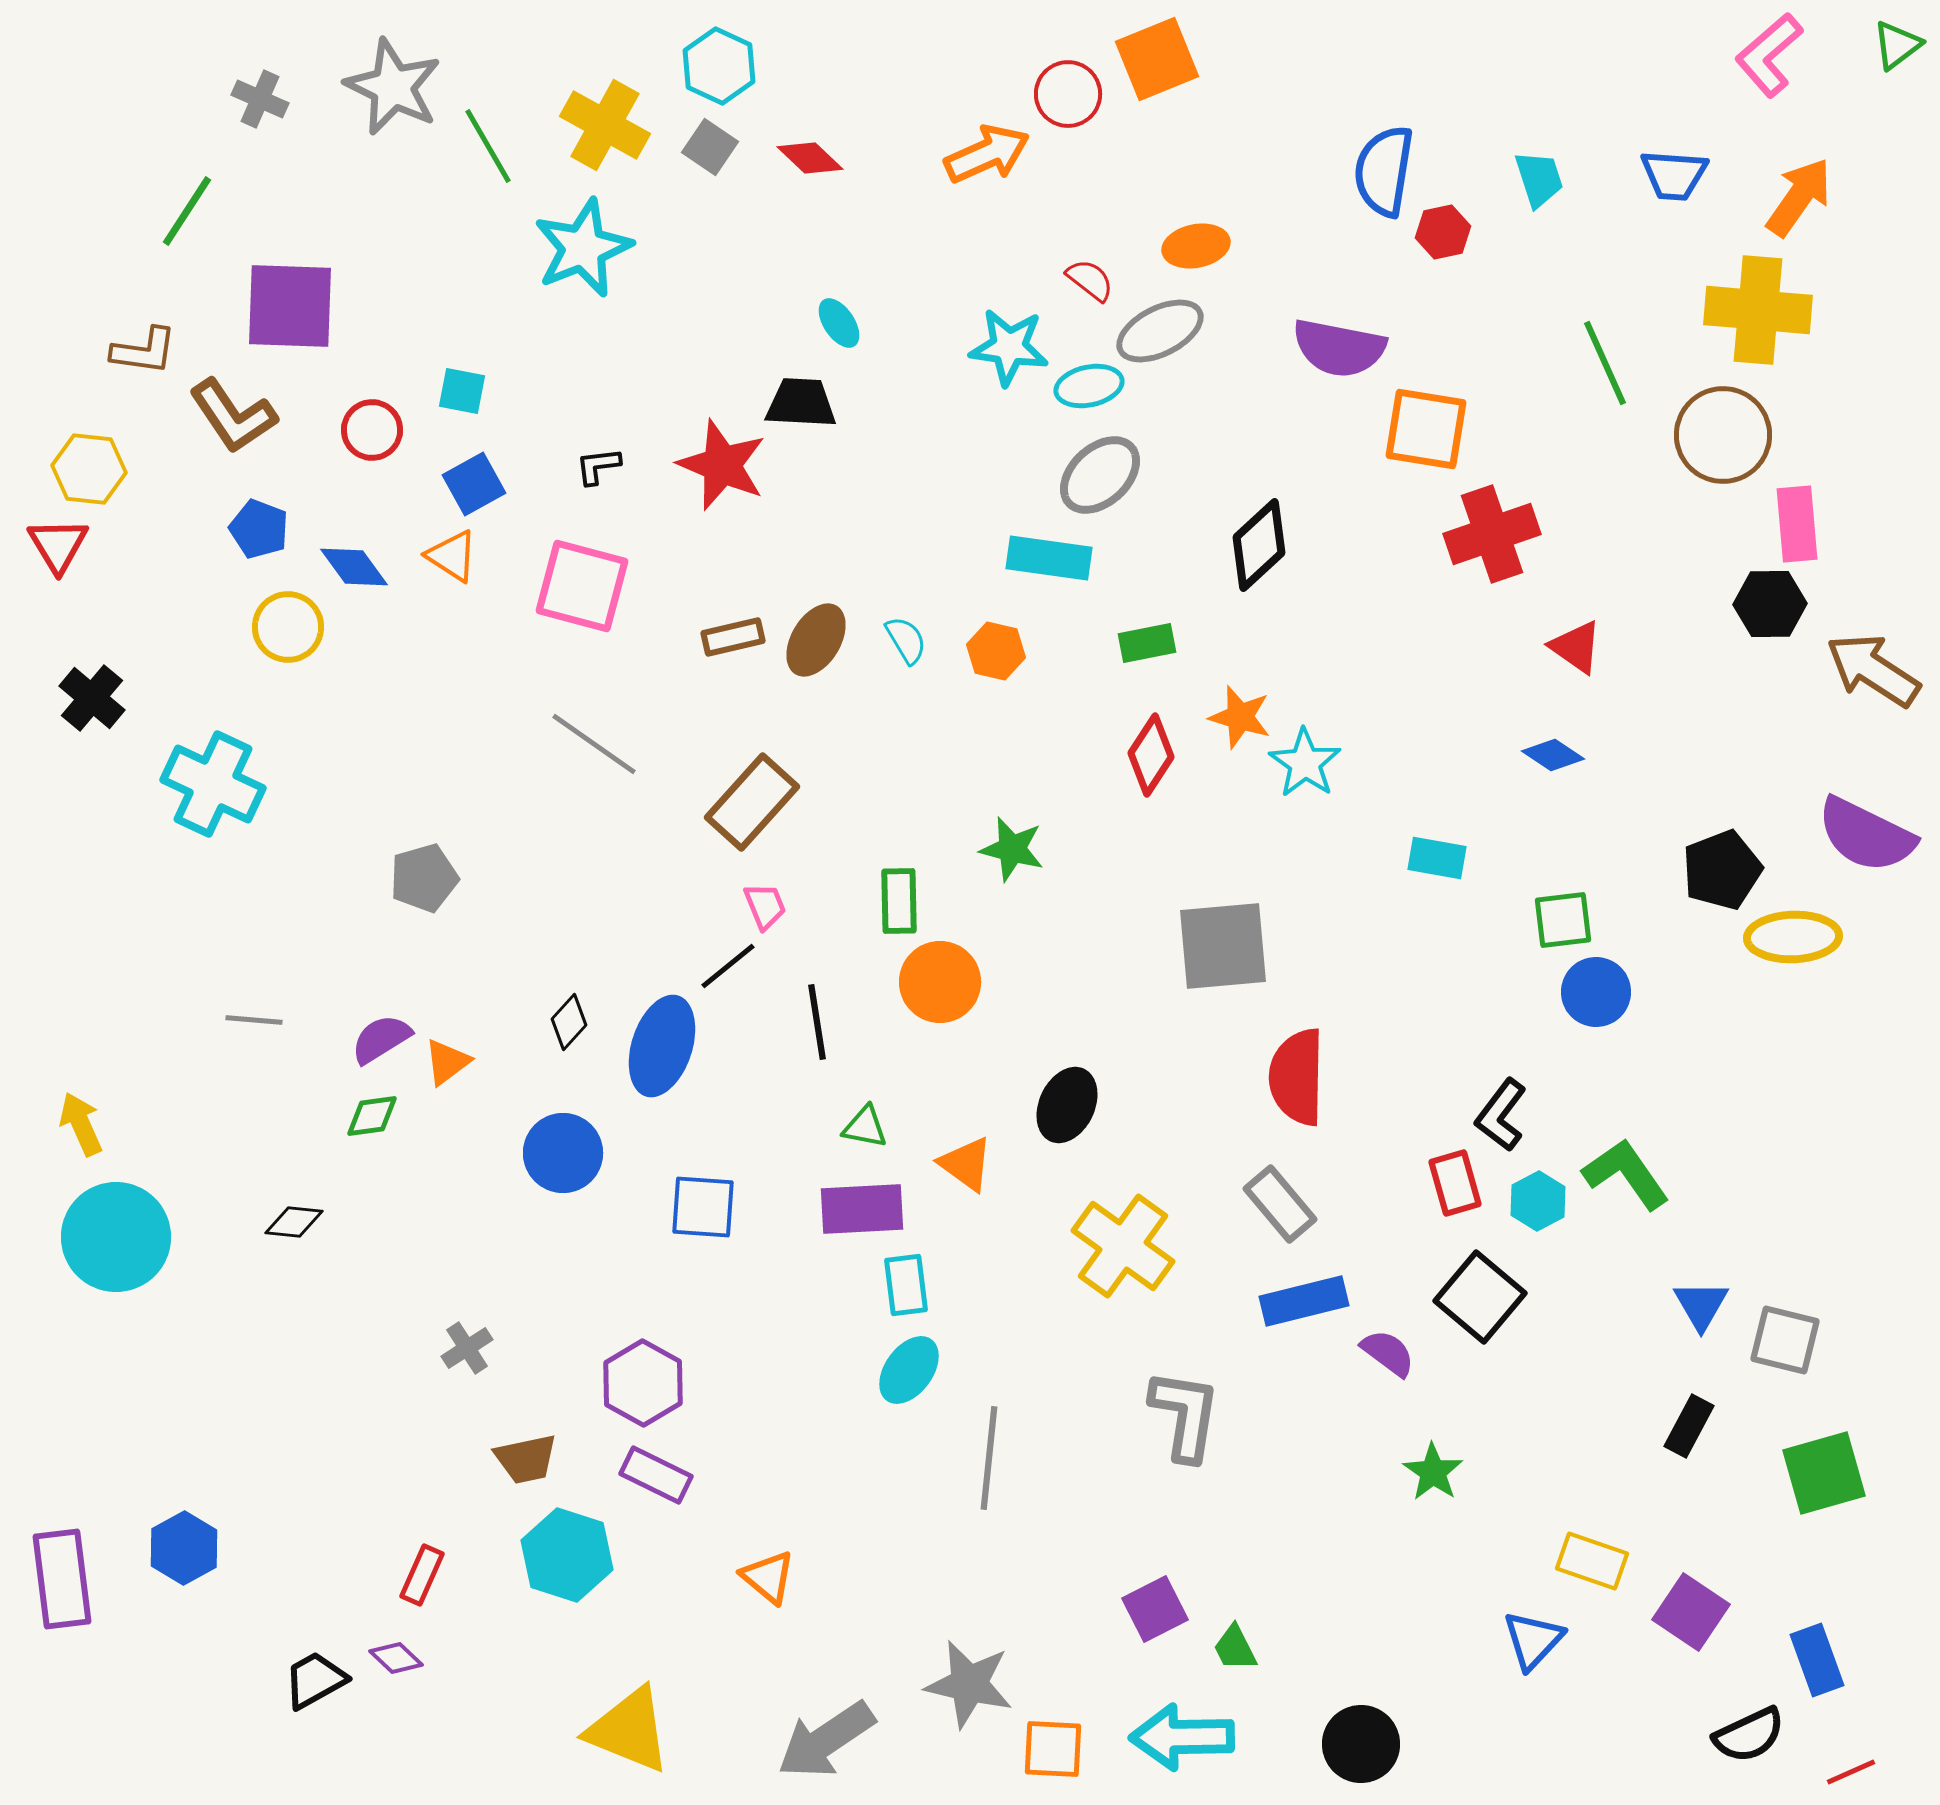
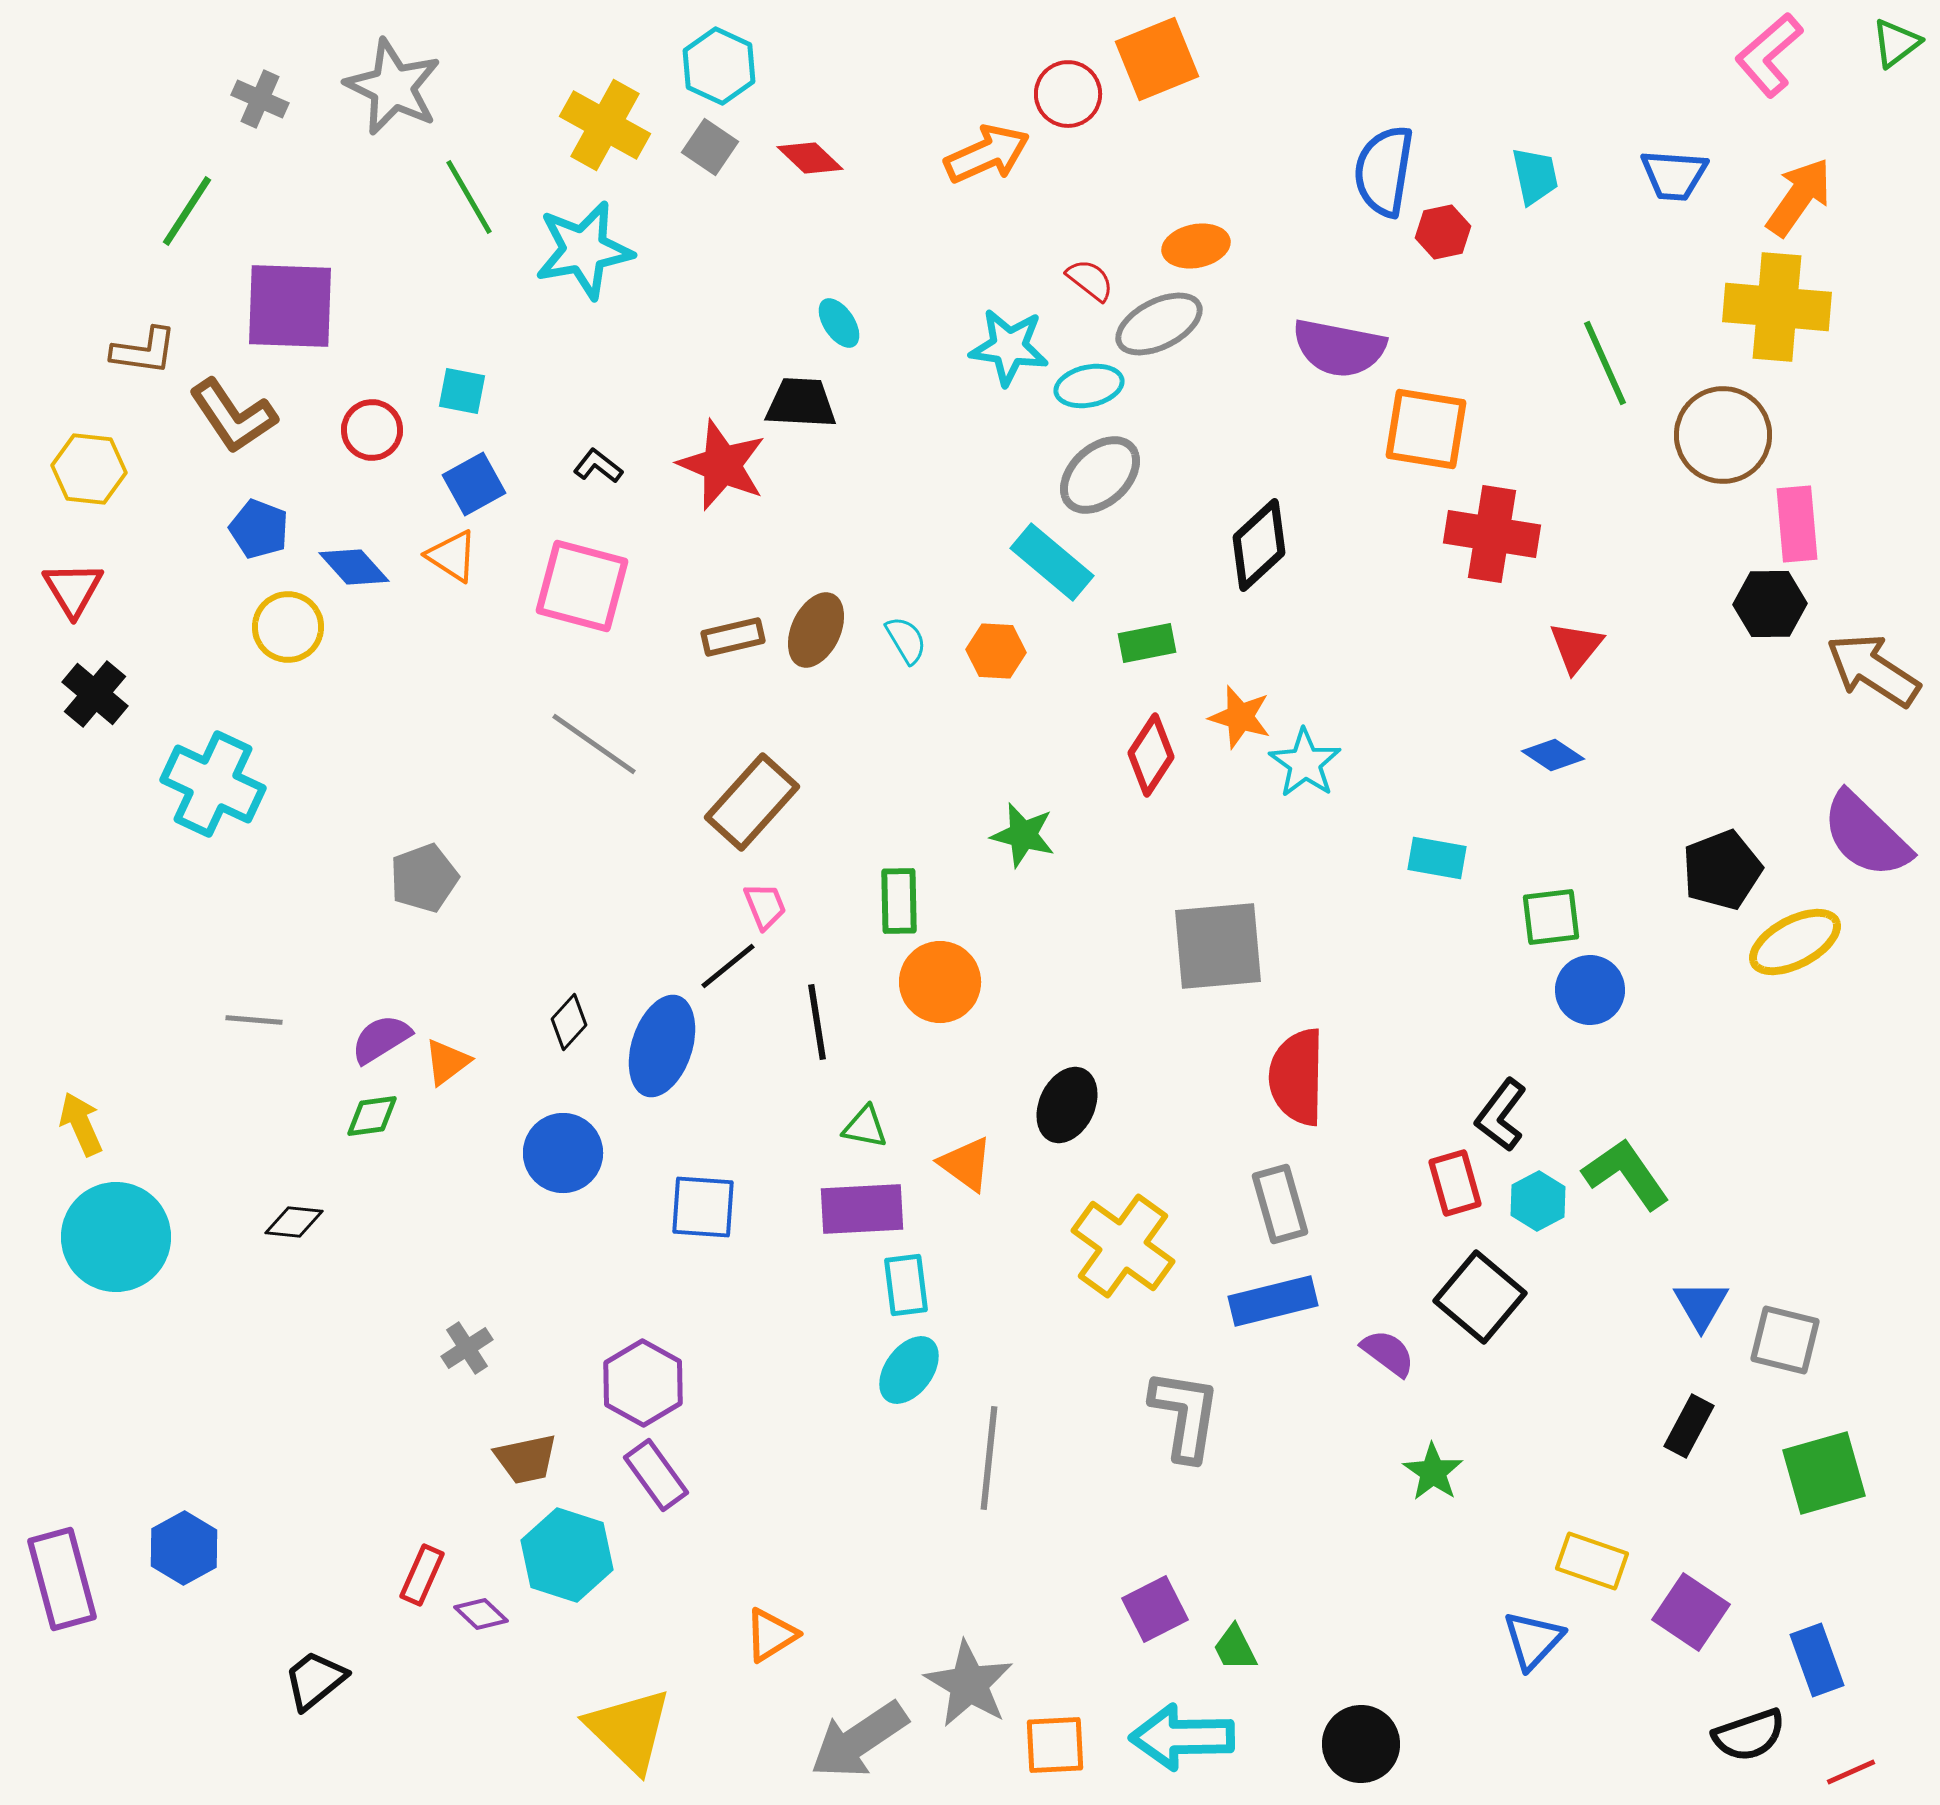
green triangle at (1897, 45): moved 1 px left, 2 px up
green line at (488, 146): moved 19 px left, 51 px down
cyan trapezoid at (1539, 179): moved 4 px left, 3 px up; rotated 6 degrees clockwise
cyan star at (583, 248): moved 1 px right, 2 px down; rotated 12 degrees clockwise
yellow cross at (1758, 310): moved 19 px right, 3 px up
gray ellipse at (1160, 331): moved 1 px left, 7 px up
black L-shape at (598, 466): rotated 45 degrees clockwise
red cross at (1492, 534): rotated 28 degrees clockwise
red triangle at (58, 545): moved 15 px right, 44 px down
cyan rectangle at (1049, 558): moved 3 px right, 4 px down; rotated 32 degrees clockwise
blue diamond at (354, 567): rotated 6 degrees counterclockwise
brown ellipse at (816, 640): moved 10 px up; rotated 6 degrees counterclockwise
red triangle at (1576, 647): rotated 34 degrees clockwise
orange hexagon at (996, 651): rotated 10 degrees counterclockwise
black cross at (92, 698): moved 3 px right, 4 px up
purple semicircle at (1866, 835): rotated 18 degrees clockwise
green star at (1012, 849): moved 11 px right, 14 px up
gray pentagon at (424, 878): rotated 4 degrees counterclockwise
green square at (1563, 920): moved 12 px left, 3 px up
yellow ellipse at (1793, 937): moved 2 px right, 5 px down; rotated 26 degrees counterclockwise
gray square at (1223, 946): moved 5 px left
blue circle at (1596, 992): moved 6 px left, 2 px up
gray rectangle at (1280, 1204): rotated 24 degrees clockwise
blue rectangle at (1304, 1301): moved 31 px left
purple rectangle at (656, 1475): rotated 28 degrees clockwise
orange triangle at (768, 1577): moved 3 px right, 58 px down; rotated 48 degrees clockwise
purple rectangle at (62, 1579): rotated 8 degrees counterclockwise
purple diamond at (396, 1658): moved 85 px right, 44 px up
black trapezoid at (315, 1680): rotated 10 degrees counterclockwise
gray star at (969, 1684): rotated 18 degrees clockwise
yellow triangle at (629, 1730): rotated 22 degrees clockwise
black semicircle at (1749, 1735): rotated 6 degrees clockwise
gray arrow at (826, 1740): moved 33 px right
orange square at (1053, 1749): moved 2 px right, 4 px up; rotated 6 degrees counterclockwise
